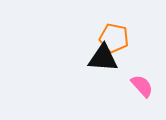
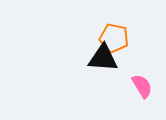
pink semicircle: rotated 10 degrees clockwise
